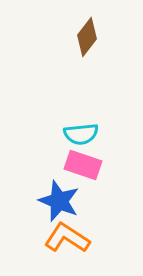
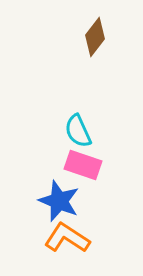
brown diamond: moved 8 px right
cyan semicircle: moved 3 px left, 3 px up; rotated 72 degrees clockwise
